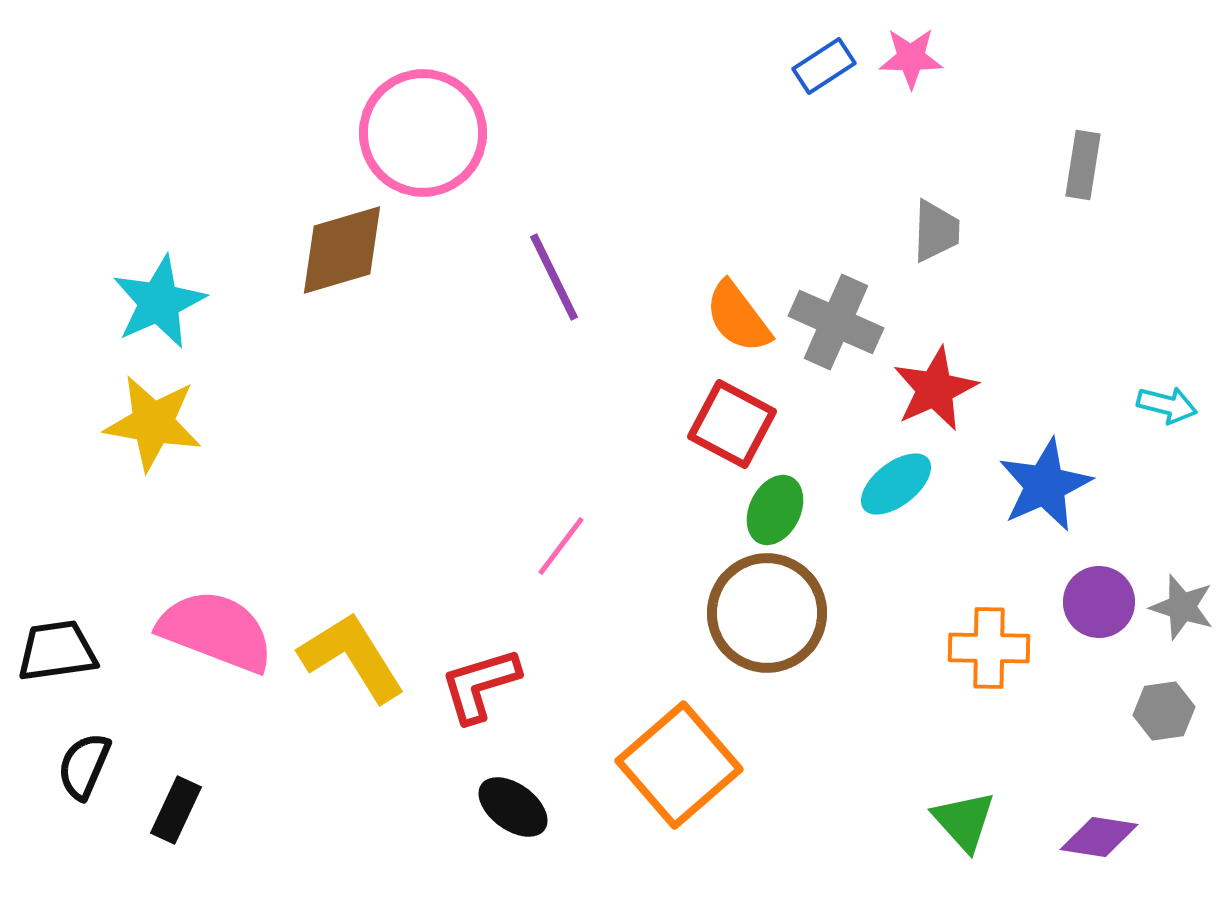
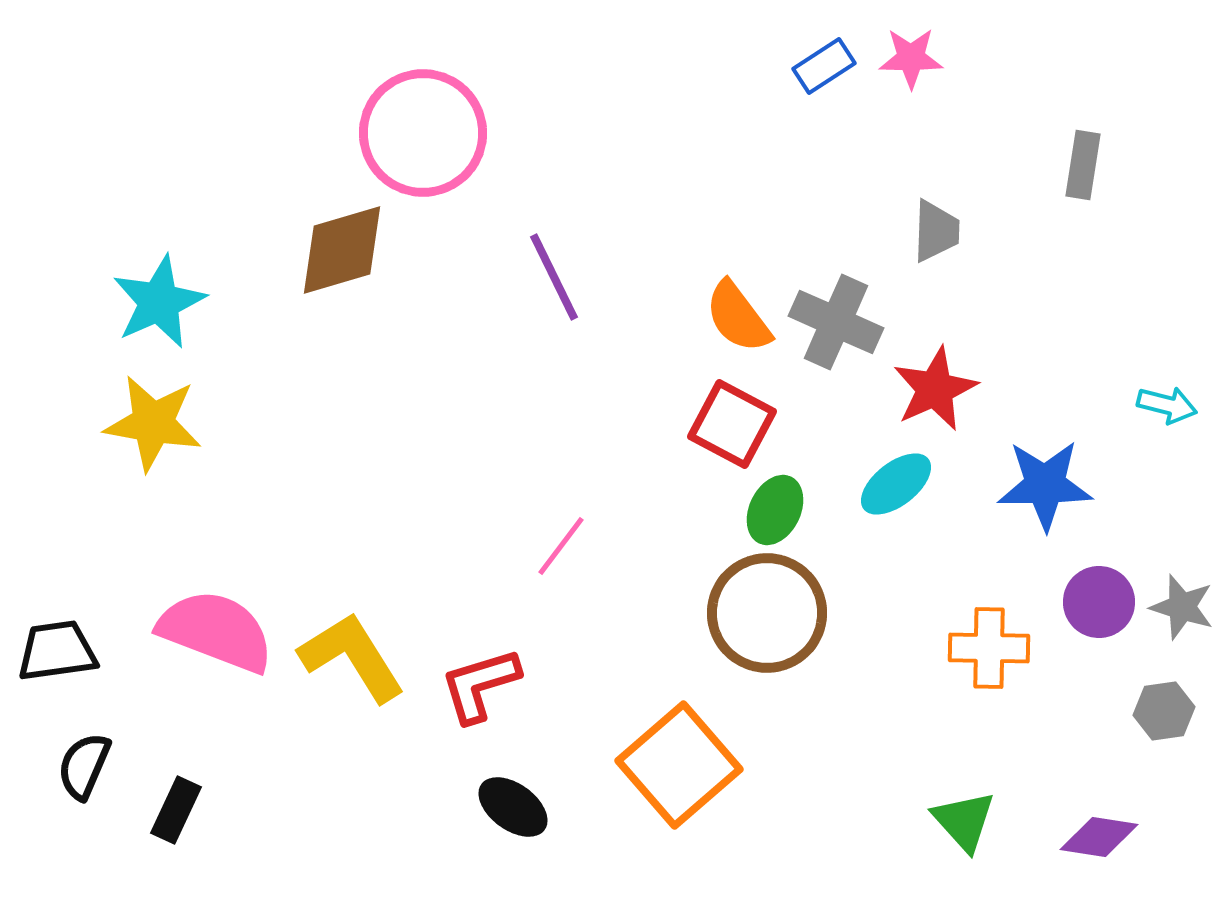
blue star: rotated 24 degrees clockwise
